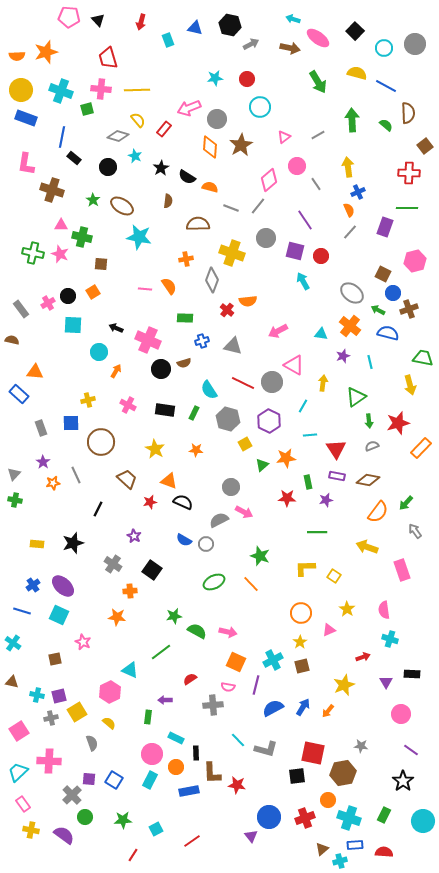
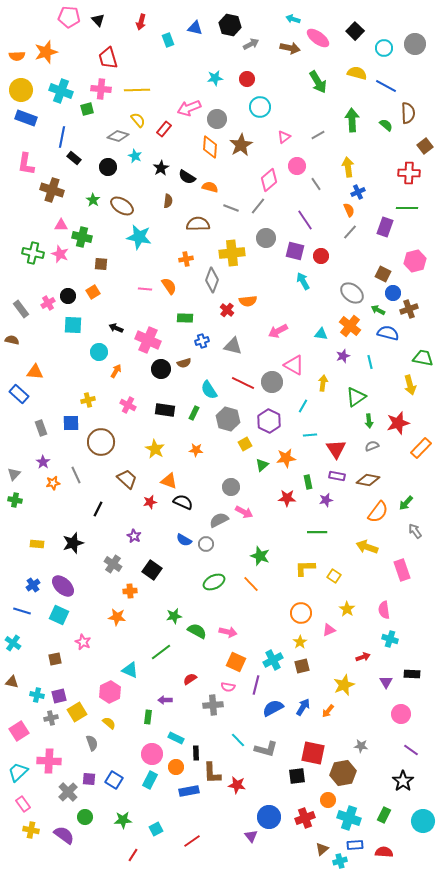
yellow cross at (232, 253): rotated 25 degrees counterclockwise
gray cross at (72, 795): moved 4 px left, 3 px up
